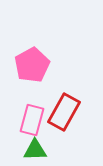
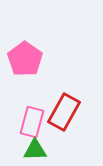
pink pentagon: moved 7 px left, 6 px up; rotated 8 degrees counterclockwise
pink rectangle: moved 2 px down
